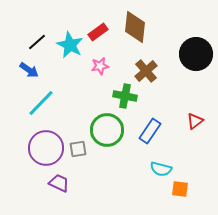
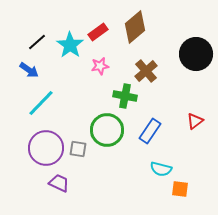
brown diamond: rotated 44 degrees clockwise
cyan star: rotated 8 degrees clockwise
gray square: rotated 18 degrees clockwise
